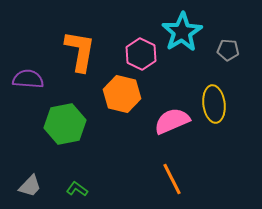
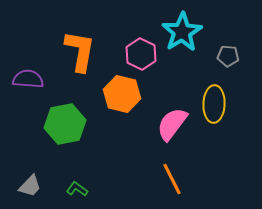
gray pentagon: moved 6 px down
yellow ellipse: rotated 9 degrees clockwise
pink semicircle: moved 3 px down; rotated 30 degrees counterclockwise
